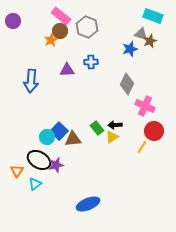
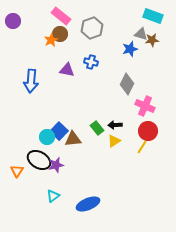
gray hexagon: moved 5 px right, 1 px down; rotated 20 degrees clockwise
brown circle: moved 3 px down
brown star: moved 2 px right, 1 px up; rotated 16 degrees clockwise
blue cross: rotated 16 degrees clockwise
purple triangle: rotated 14 degrees clockwise
red circle: moved 6 px left
yellow triangle: moved 2 px right, 4 px down
cyan triangle: moved 18 px right, 12 px down
